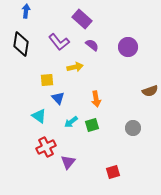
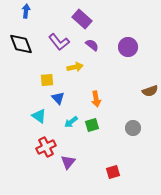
black diamond: rotated 30 degrees counterclockwise
